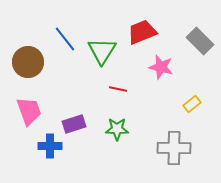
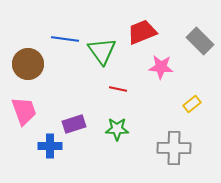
blue line: rotated 44 degrees counterclockwise
green triangle: rotated 8 degrees counterclockwise
brown circle: moved 2 px down
pink star: rotated 10 degrees counterclockwise
pink trapezoid: moved 5 px left
